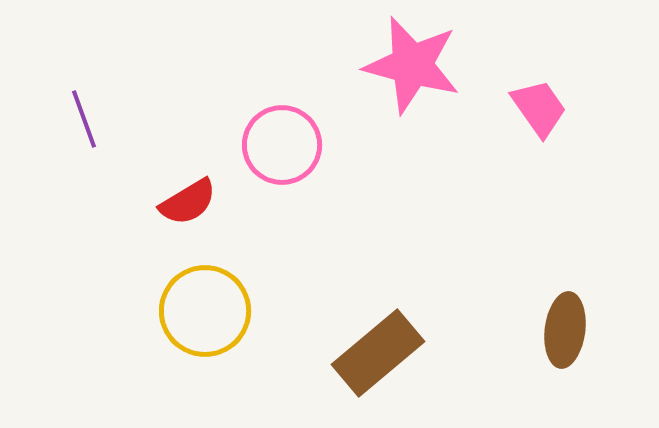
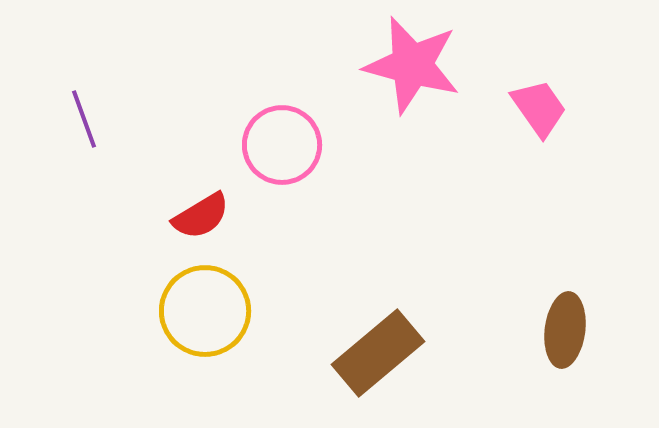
red semicircle: moved 13 px right, 14 px down
